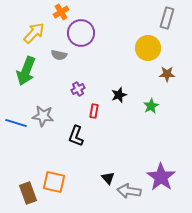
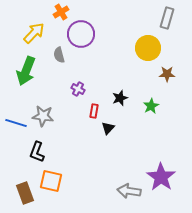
purple circle: moved 1 px down
gray semicircle: rotated 63 degrees clockwise
purple cross: rotated 32 degrees counterclockwise
black star: moved 1 px right, 3 px down
black L-shape: moved 39 px left, 16 px down
black triangle: moved 50 px up; rotated 24 degrees clockwise
orange square: moved 3 px left, 1 px up
brown rectangle: moved 3 px left
